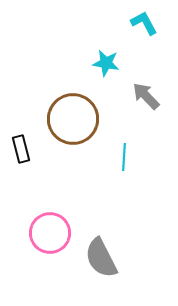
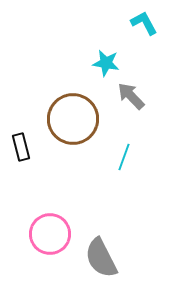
gray arrow: moved 15 px left
black rectangle: moved 2 px up
cyan line: rotated 16 degrees clockwise
pink circle: moved 1 px down
